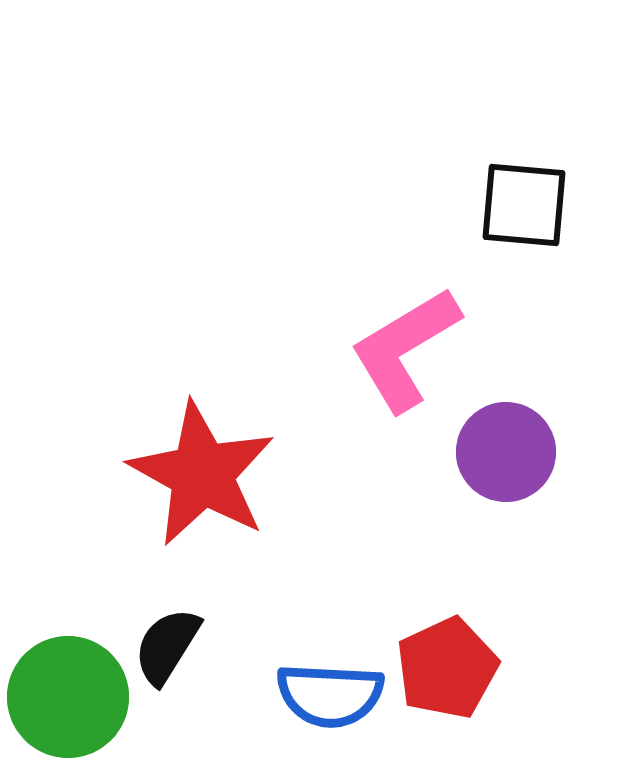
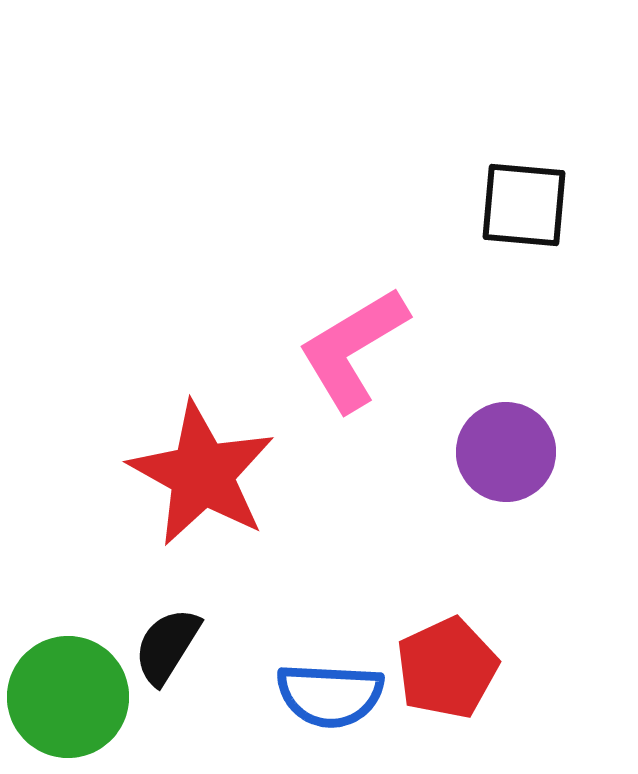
pink L-shape: moved 52 px left
